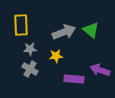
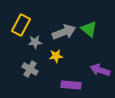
yellow rectangle: rotated 30 degrees clockwise
green triangle: moved 2 px left, 1 px up
gray star: moved 5 px right, 7 px up
purple rectangle: moved 3 px left, 6 px down
